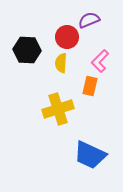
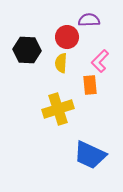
purple semicircle: rotated 20 degrees clockwise
orange rectangle: moved 1 px up; rotated 18 degrees counterclockwise
